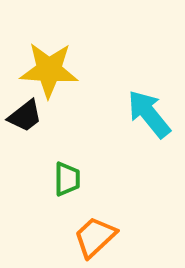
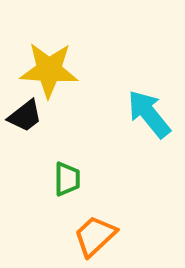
orange trapezoid: moved 1 px up
